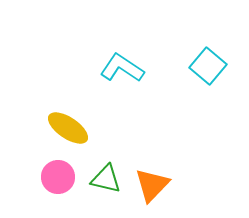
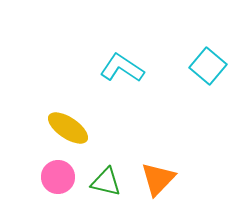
green triangle: moved 3 px down
orange triangle: moved 6 px right, 6 px up
